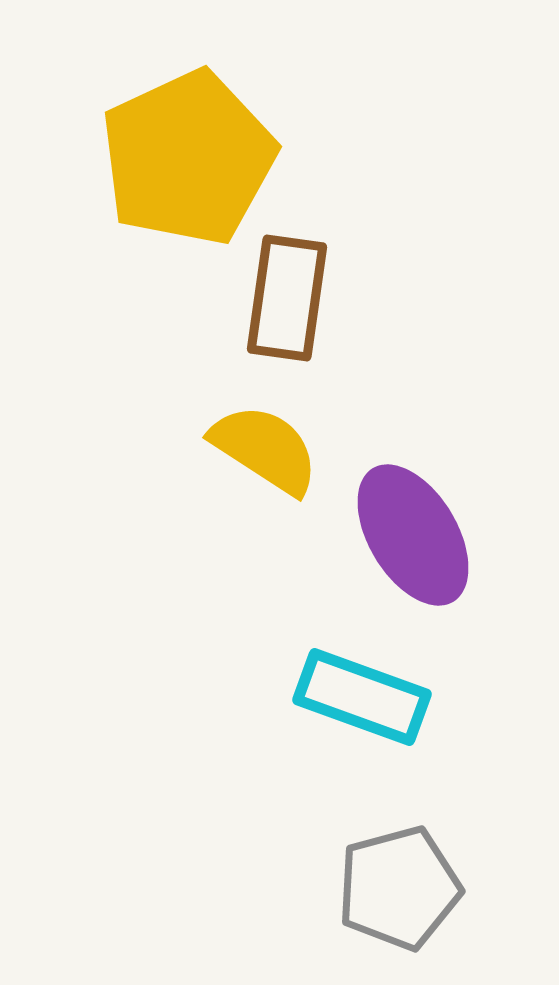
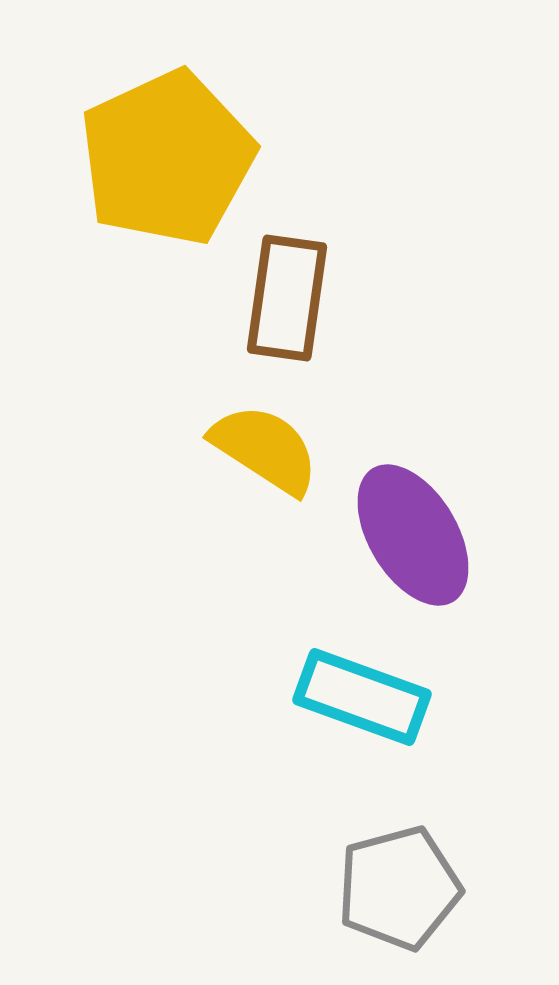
yellow pentagon: moved 21 px left
